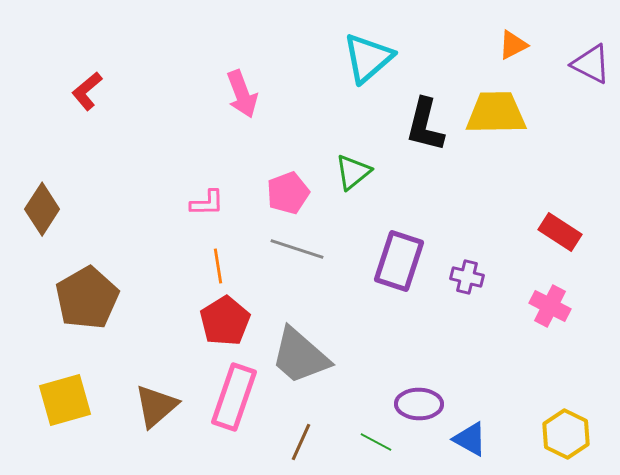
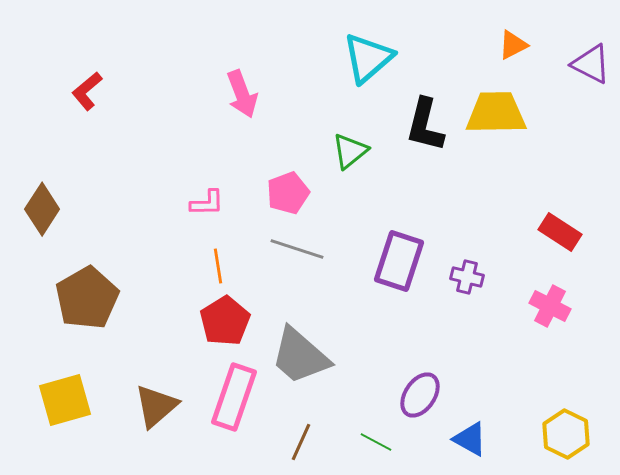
green triangle: moved 3 px left, 21 px up
purple ellipse: moved 1 px right, 9 px up; rotated 57 degrees counterclockwise
